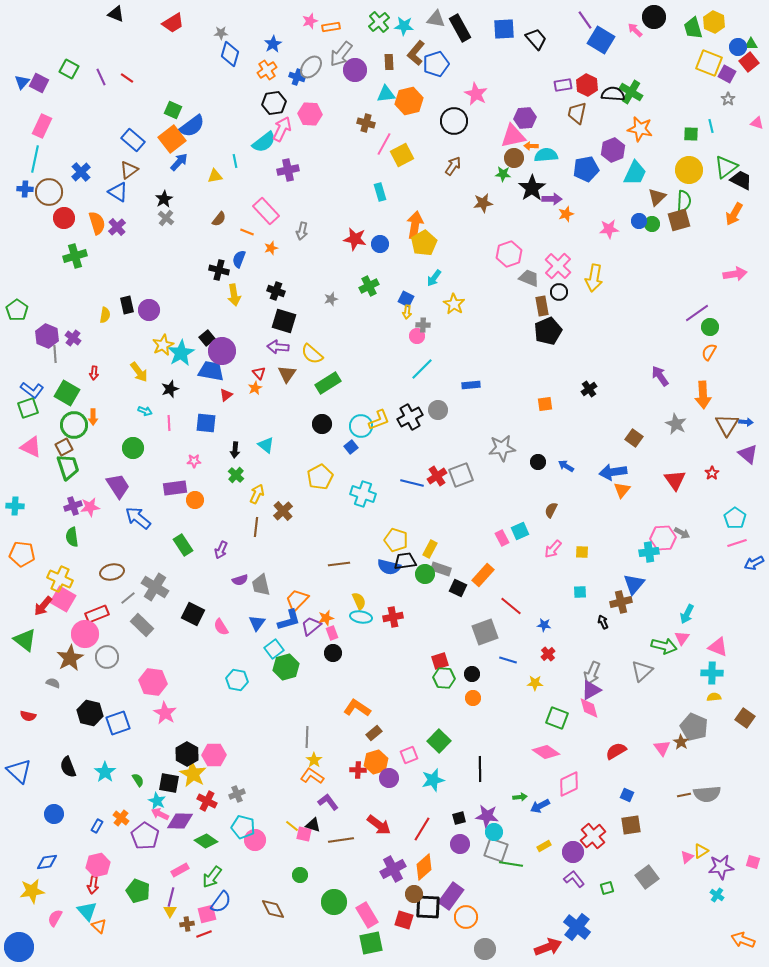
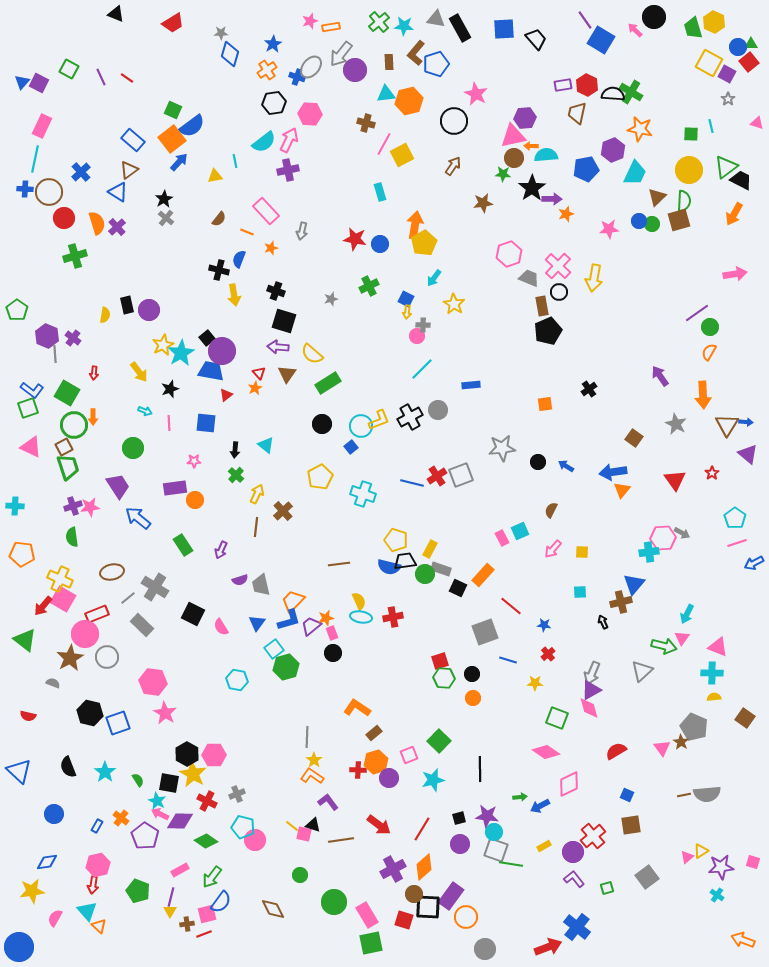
yellow square at (709, 63): rotated 8 degrees clockwise
pink arrow at (282, 129): moved 7 px right, 11 px down
orange trapezoid at (297, 600): moved 4 px left, 1 px down
